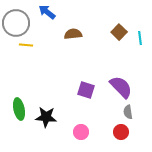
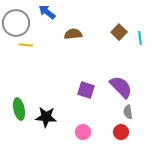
pink circle: moved 2 px right
